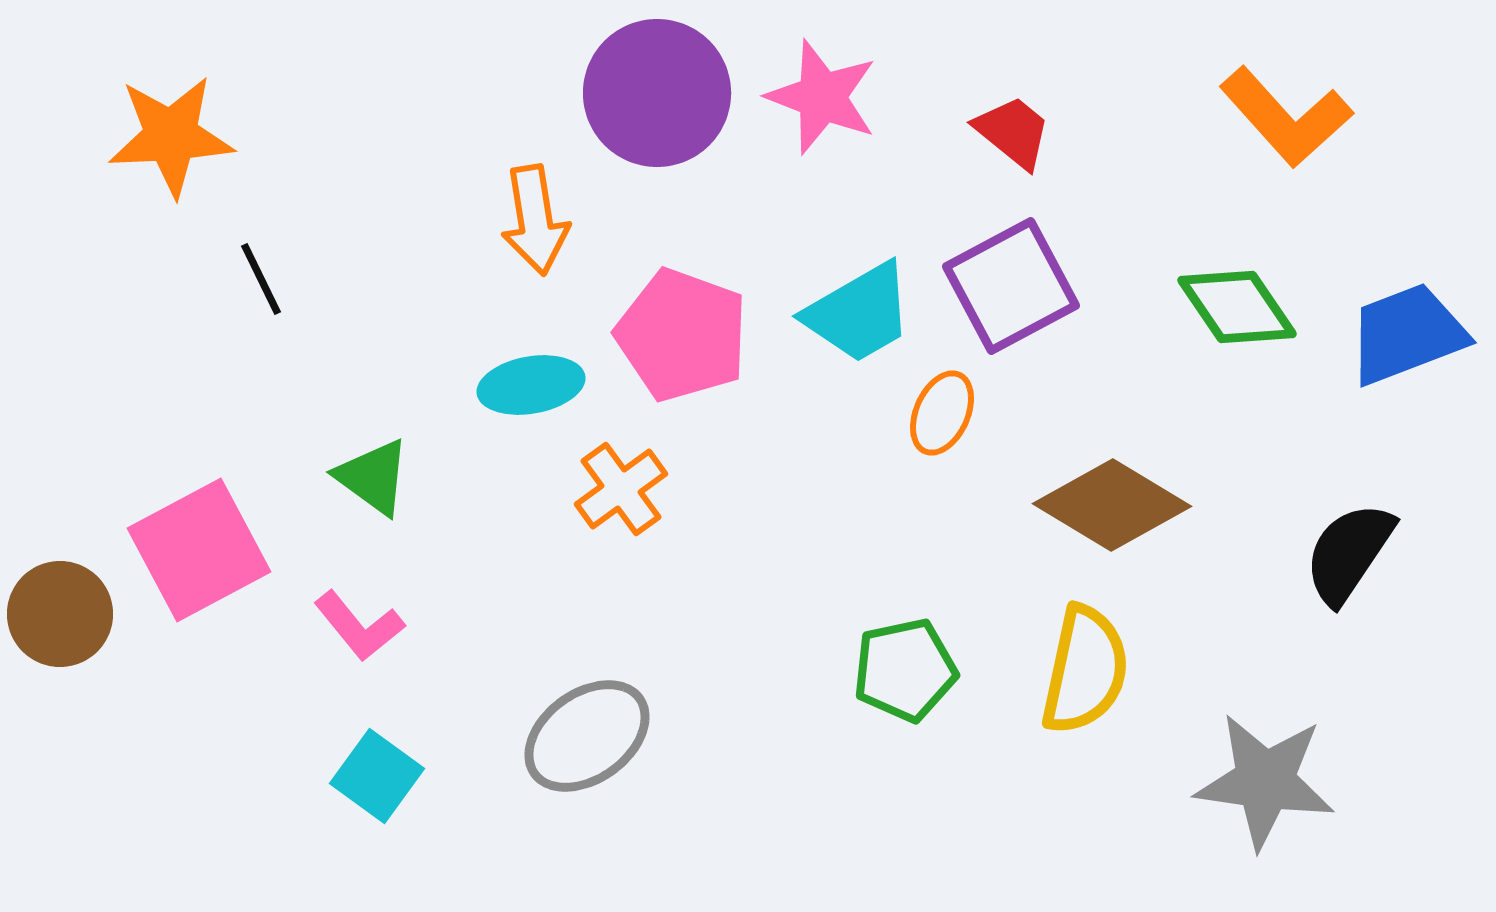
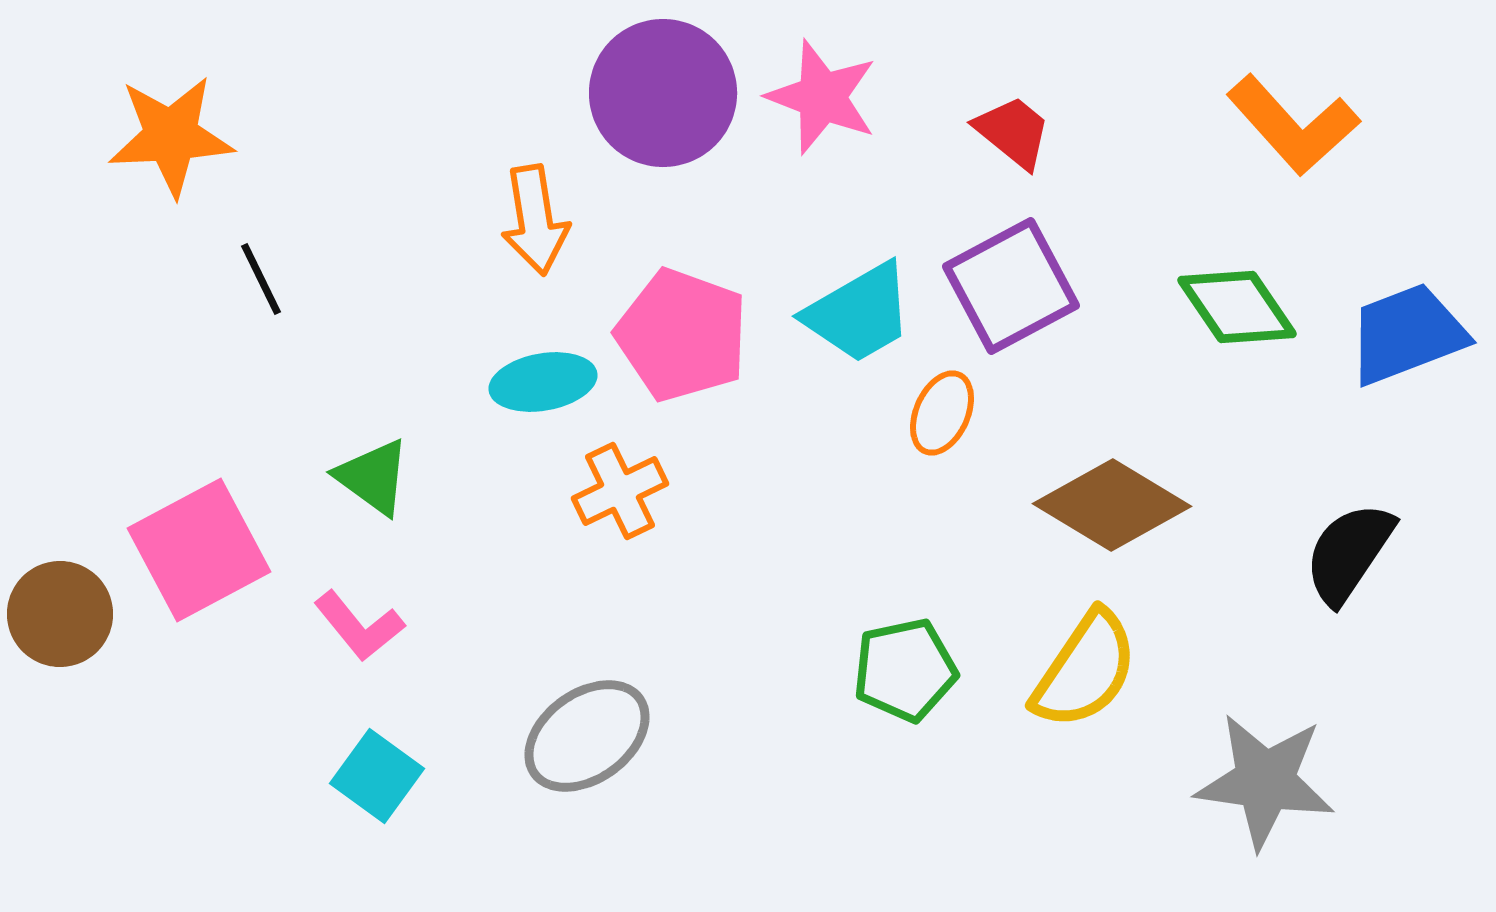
purple circle: moved 6 px right
orange L-shape: moved 7 px right, 8 px down
cyan ellipse: moved 12 px right, 3 px up
orange cross: moved 1 px left, 2 px down; rotated 10 degrees clockwise
yellow semicircle: rotated 22 degrees clockwise
